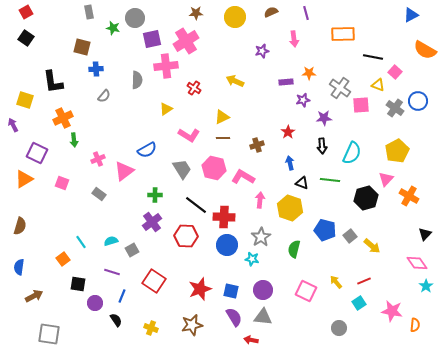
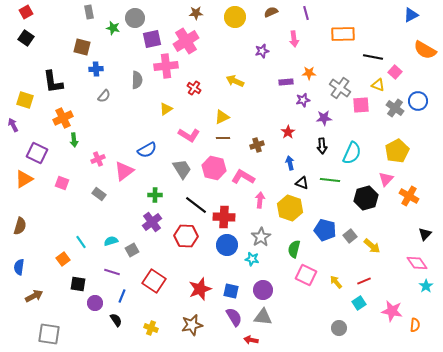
pink square at (306, 291): moved 16 px up
